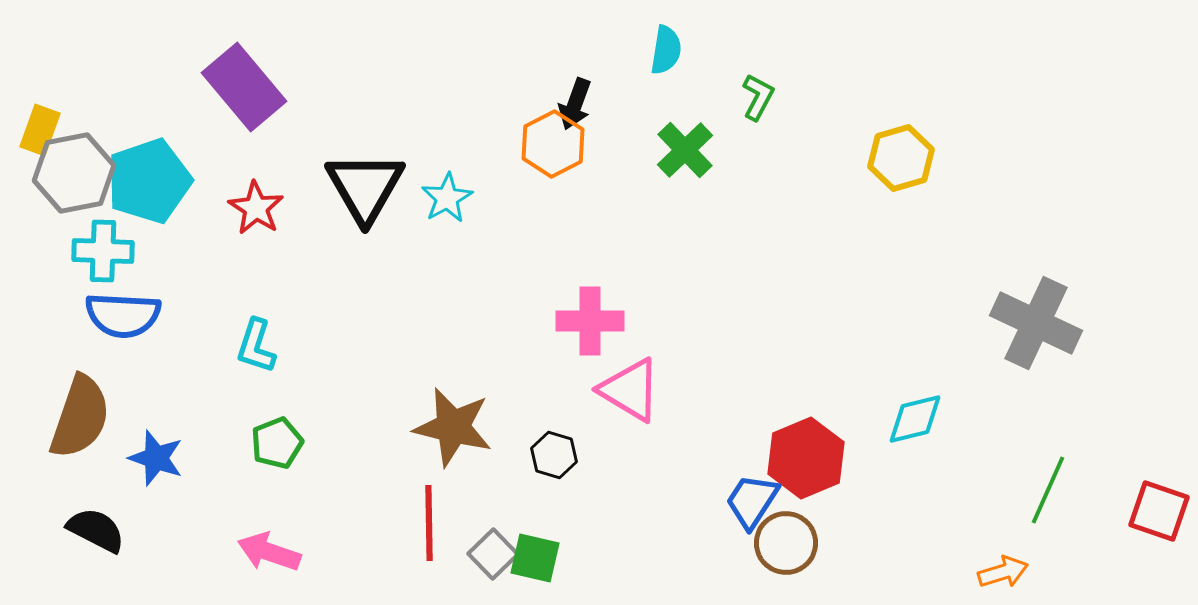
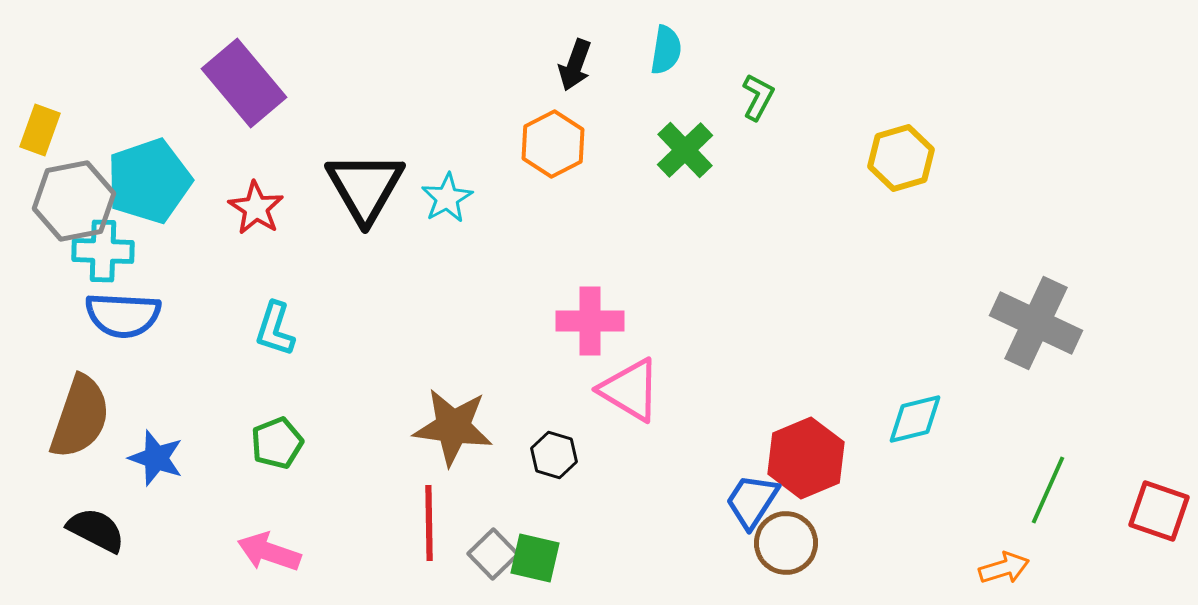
purple rectangle: moved 4 px up
black arrow: moved 39 px up
gray hexagon: moved 28 px down
cyan L-shape: moved 19 px right, 17 px up
brown star: rotated 6 degrees counterclockwise
orange arrow: moved 1 px right, 4 px up
